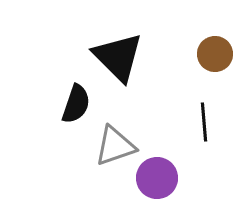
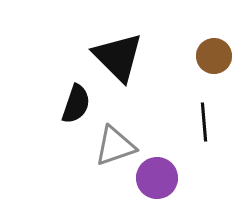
brown circle: moved 1 px left, 2 px down
